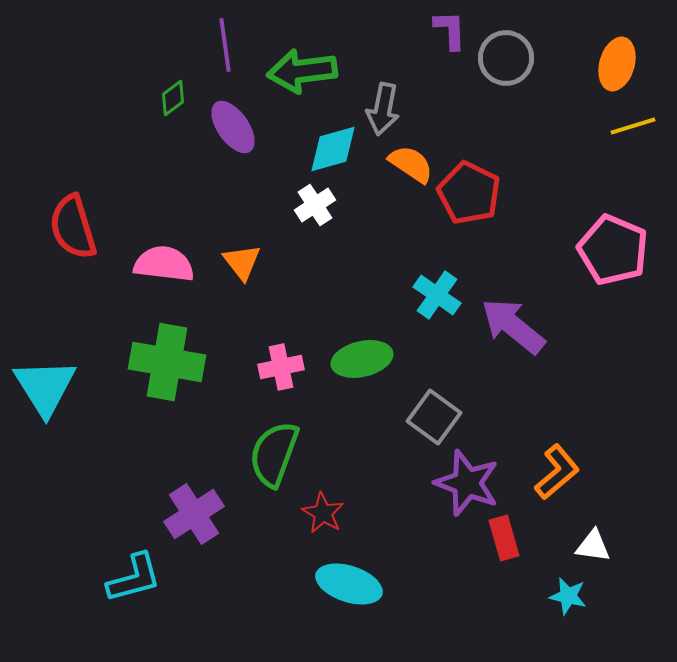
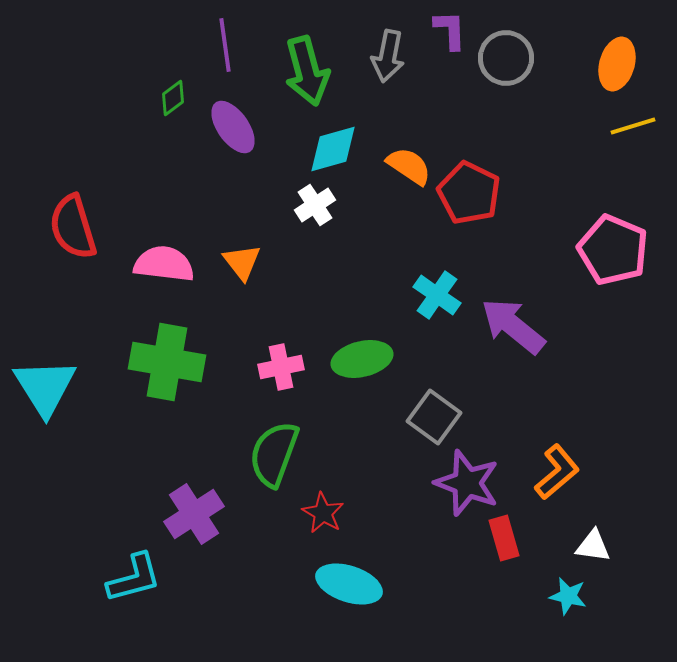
green arrow: moved 5 px right; rotated 98 degrees counterclockwise
gray arrow: moved 5 px right, 53 px up
orange semicircle: moved 2 px left, 2 px down
